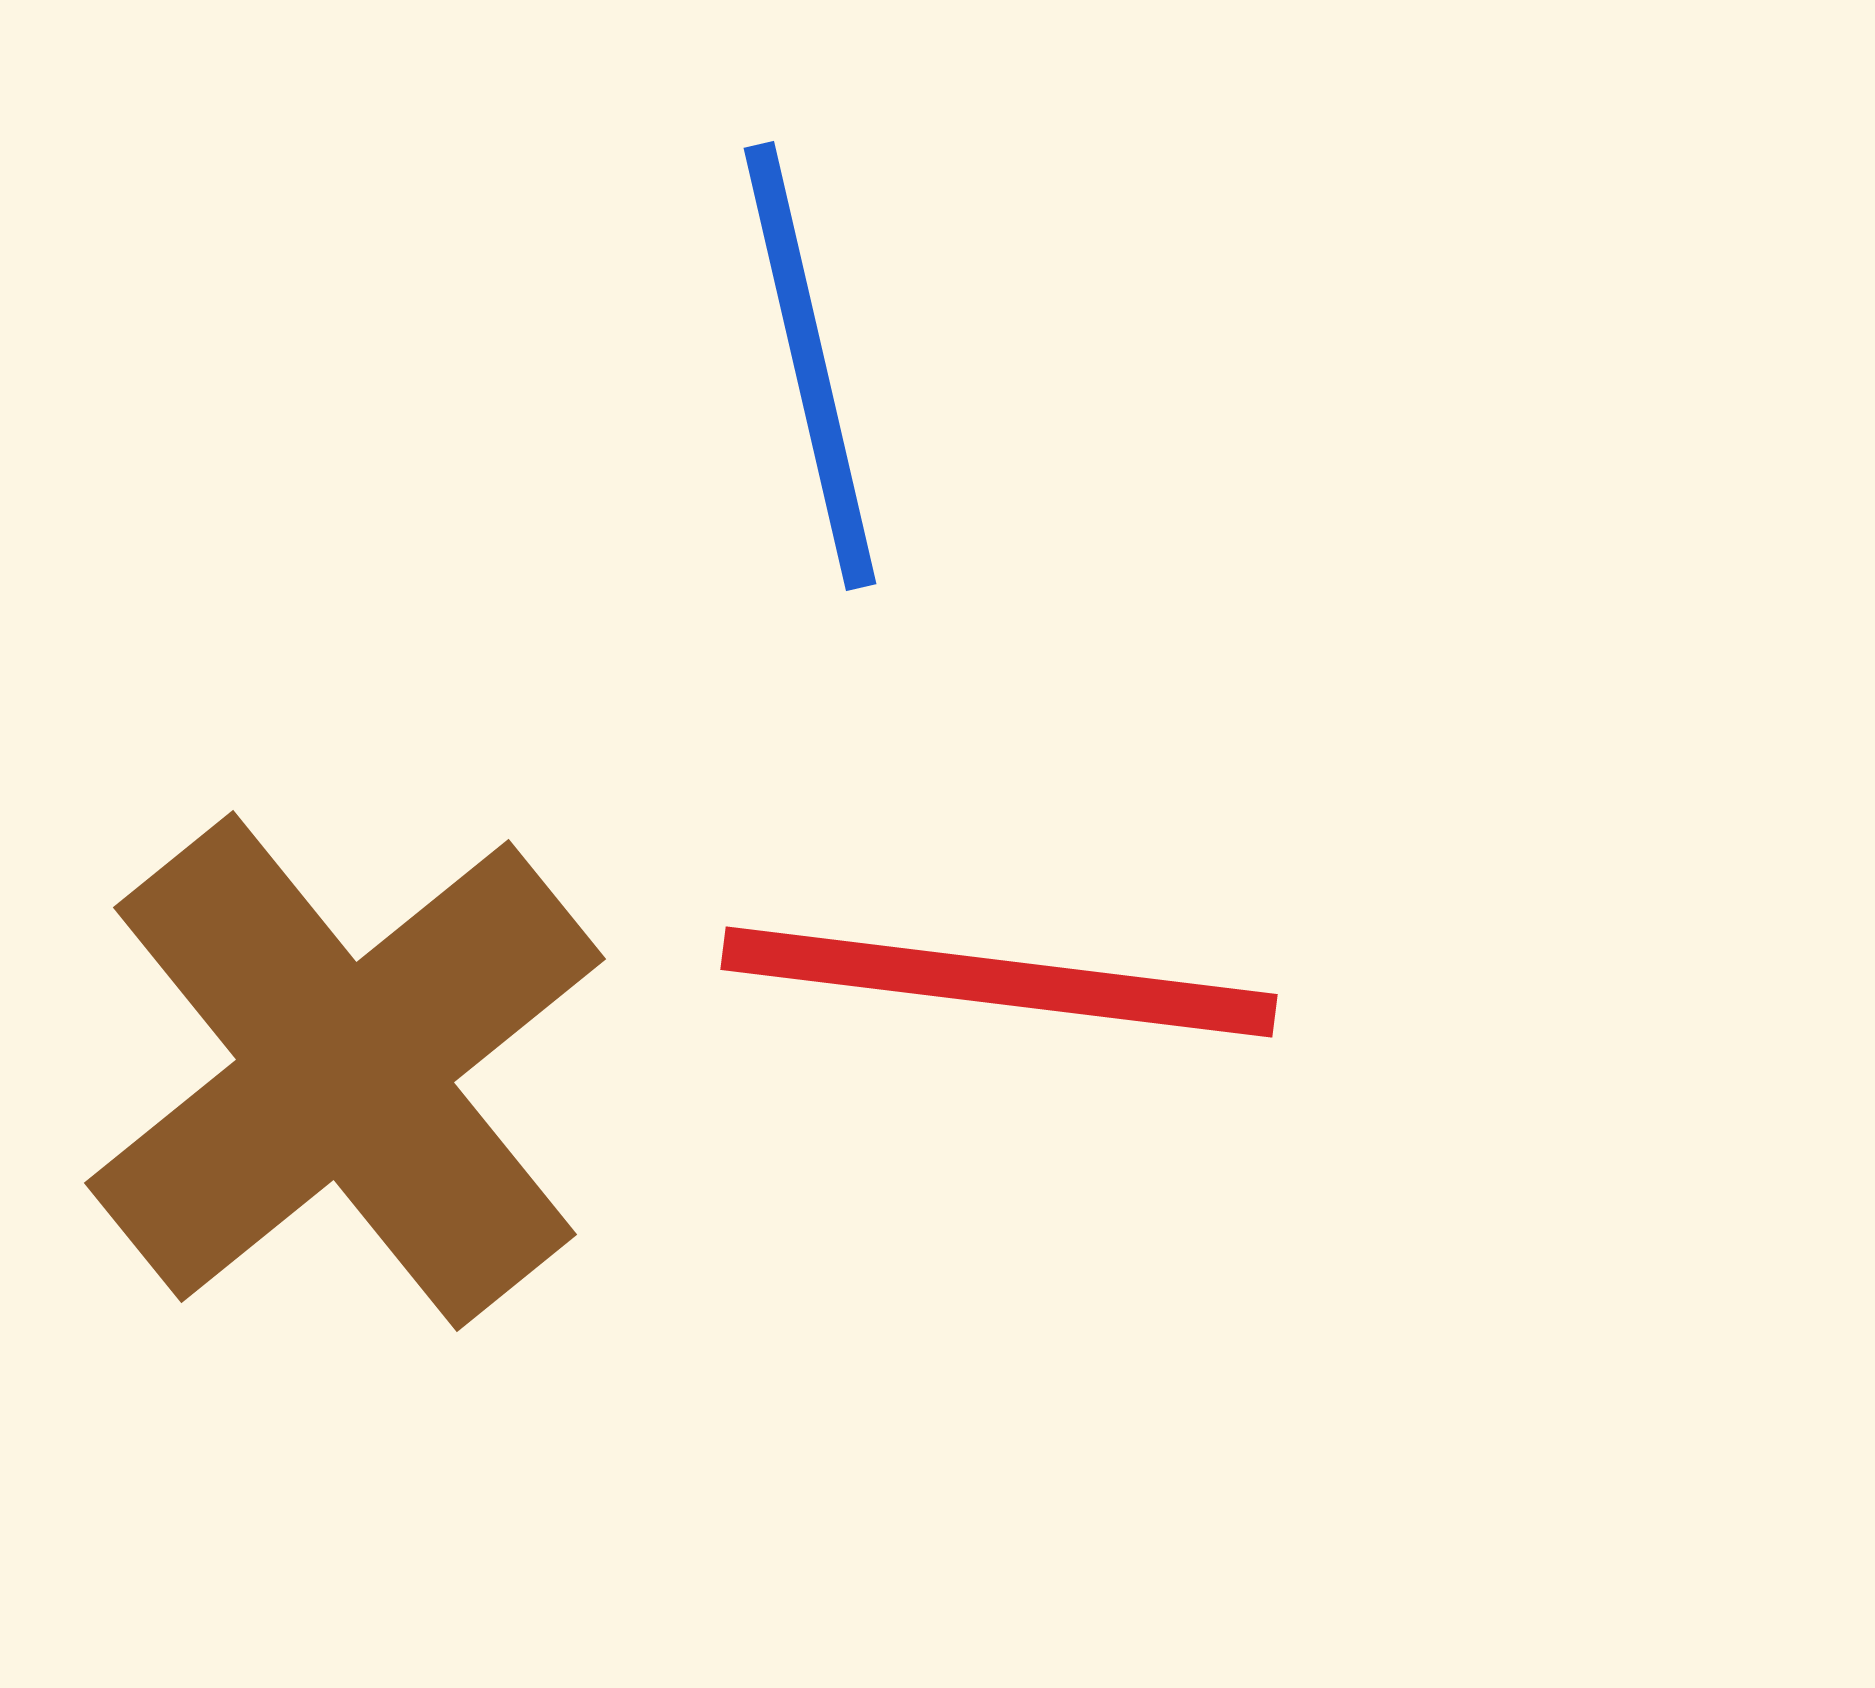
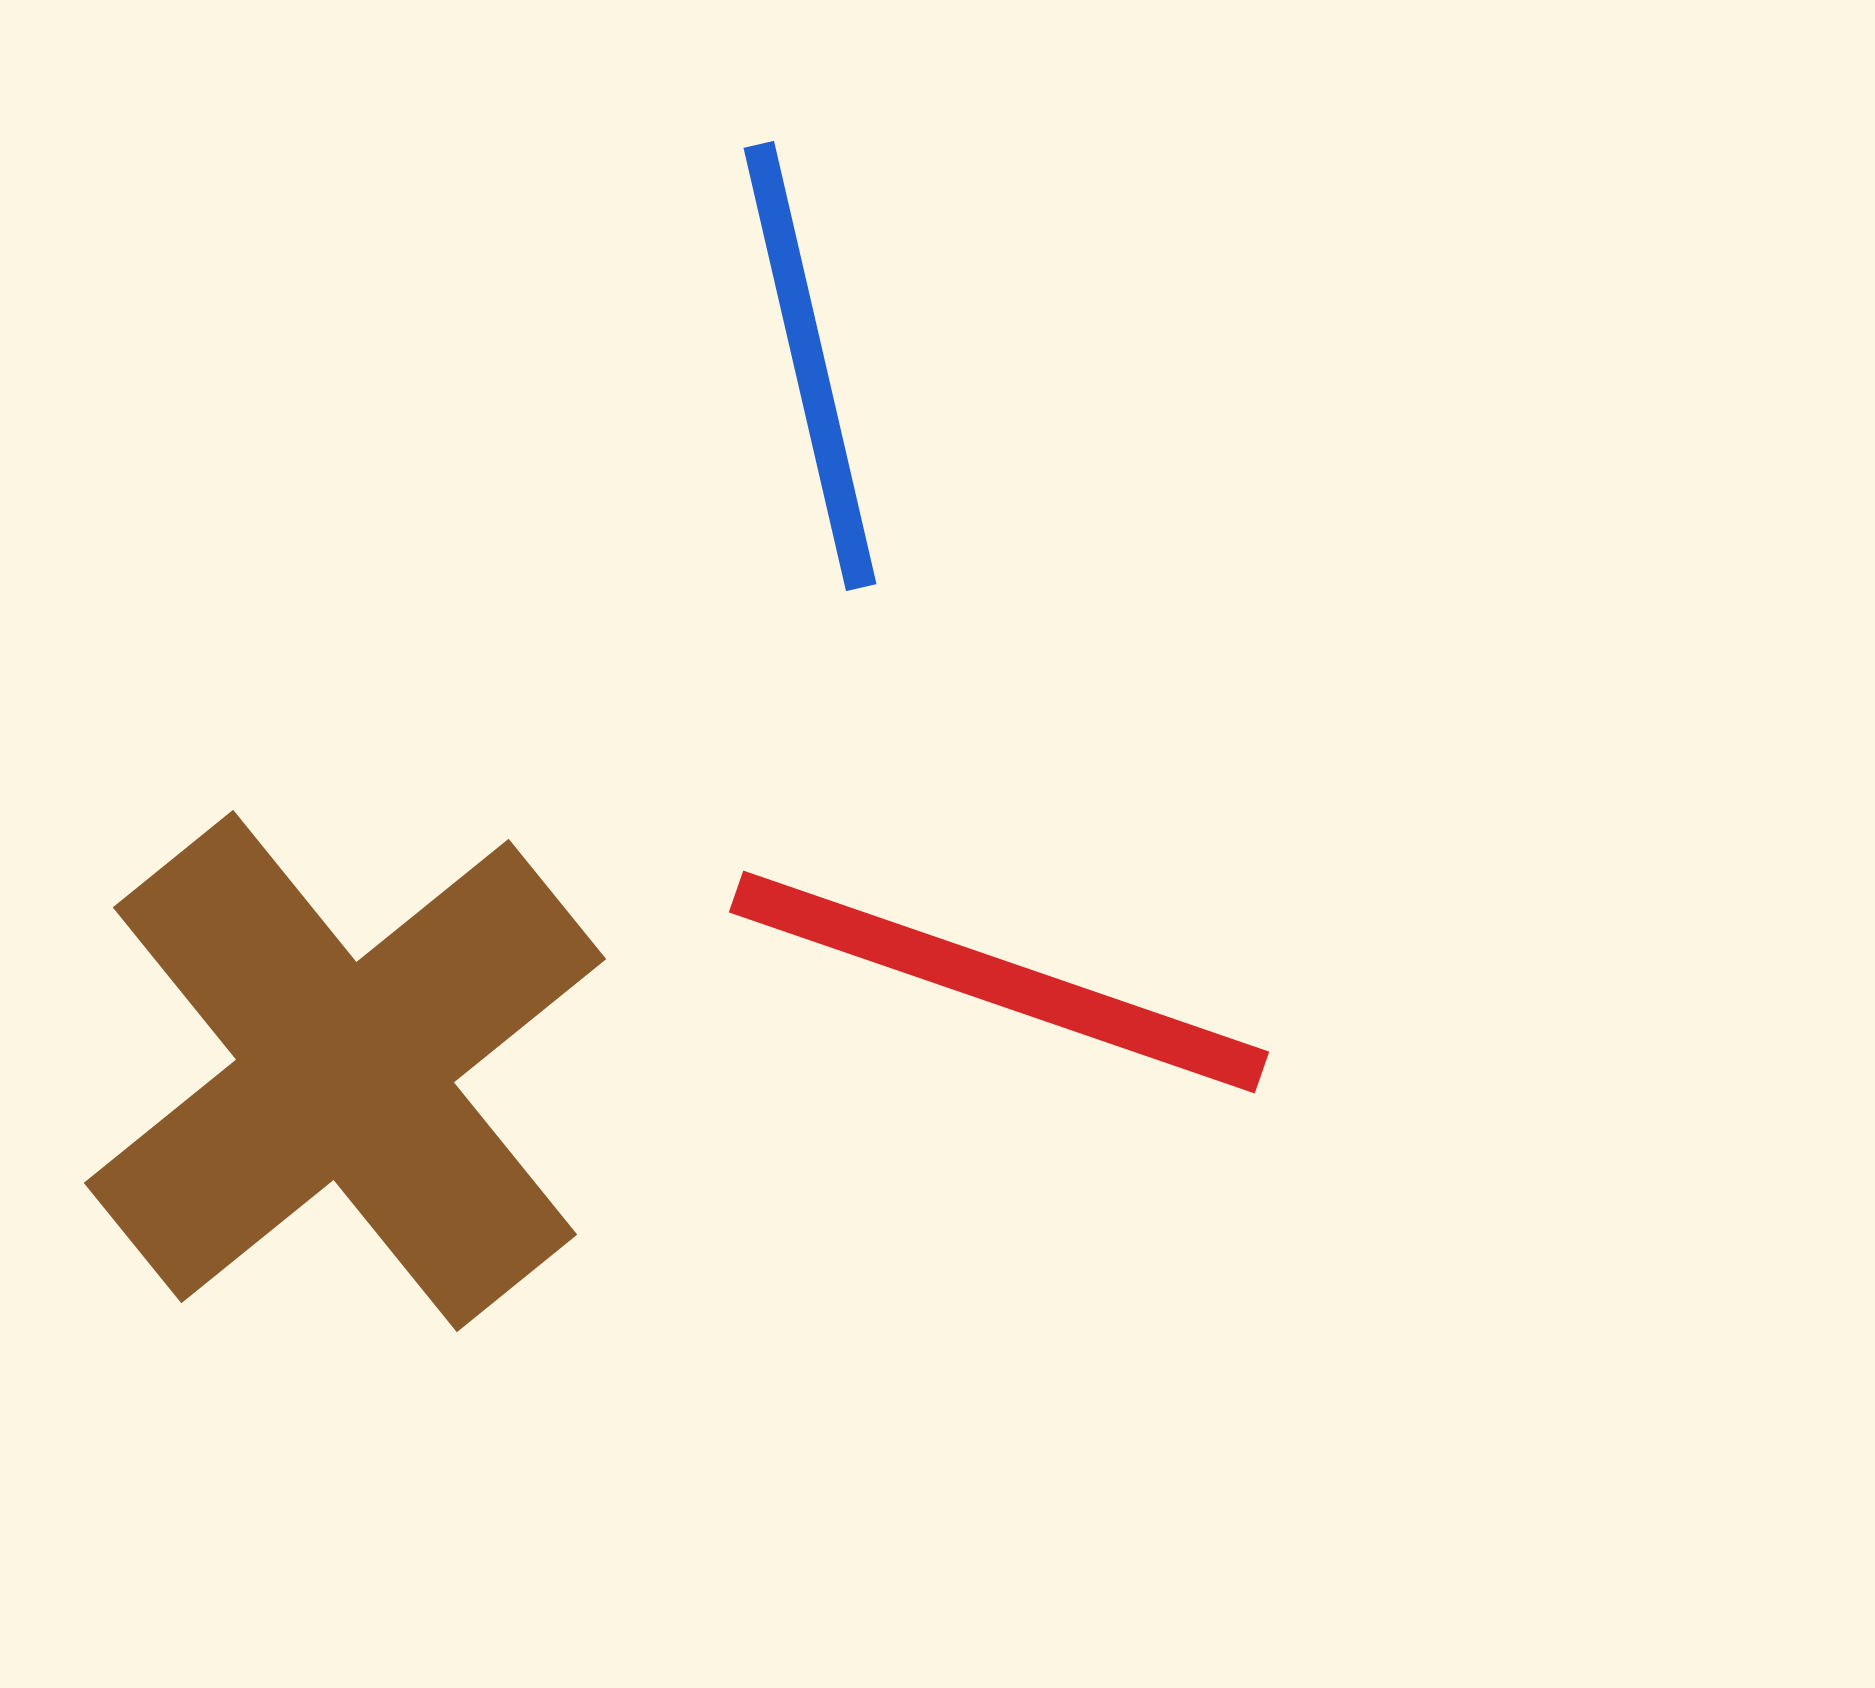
red line: rotated 12 degrees clockwise
